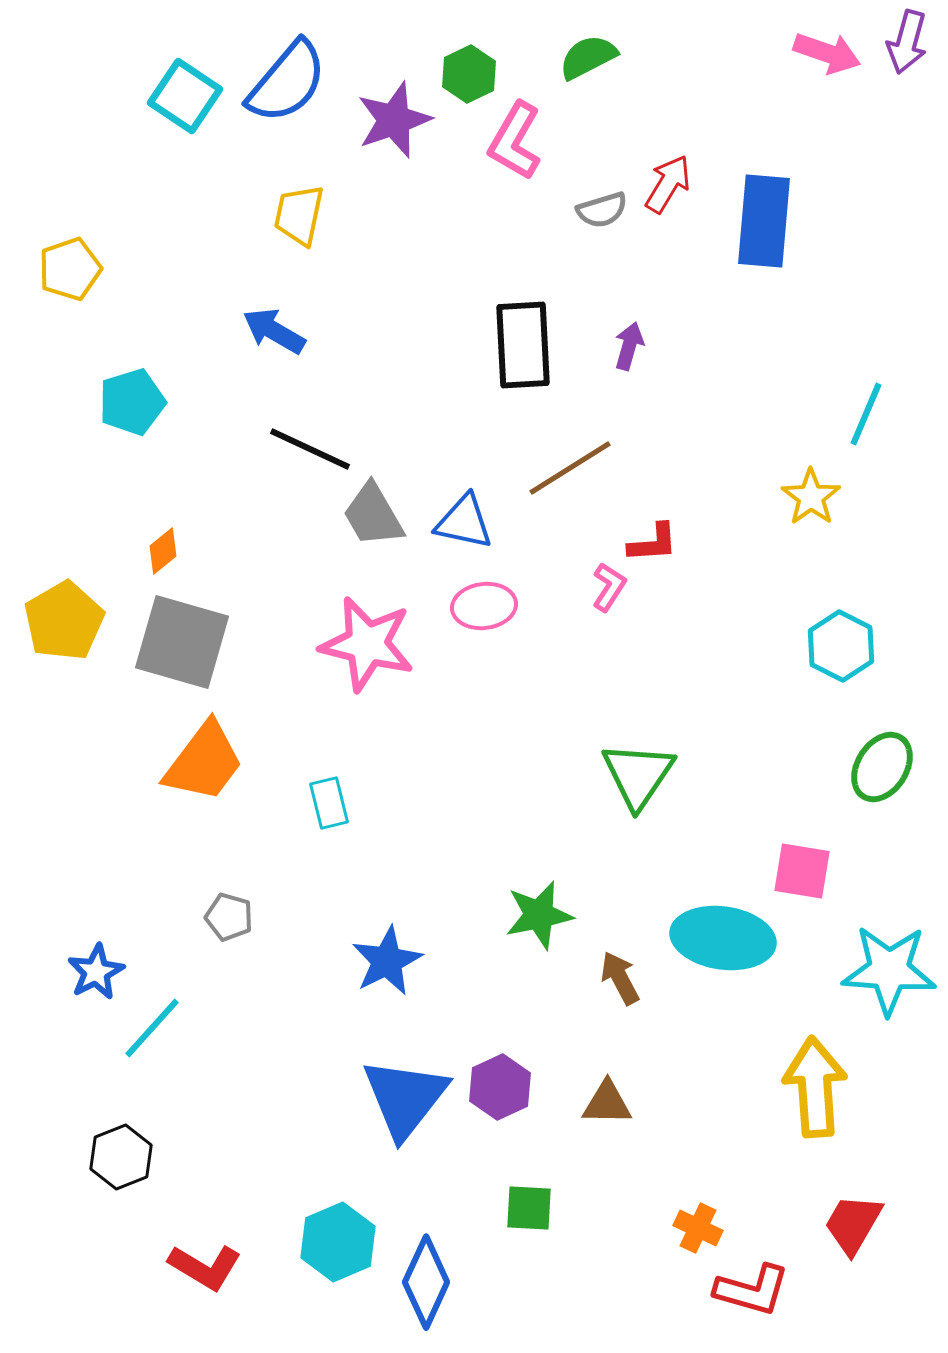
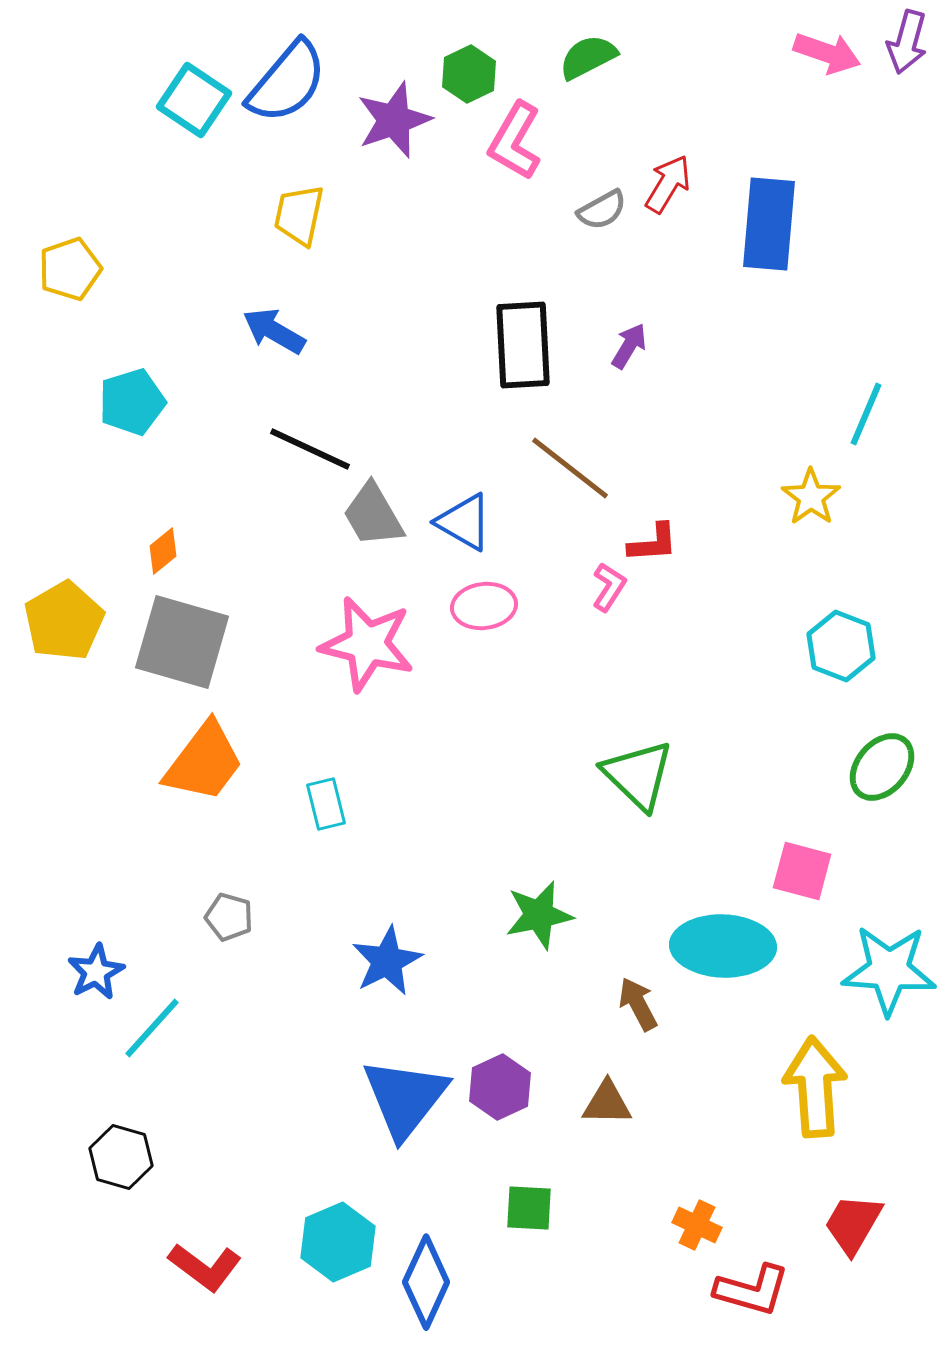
cyan square at (185, 96): moved 9 px right, 4 px down
gray semicircle at (602, 210): rotated 12 degrees counterclockwise
blue rectangle at (764, 221): moved 5 px right, 3 px down
purple arrow at (629, 346): rotated 15 degrees clockwise
brown line at (570, 468): rotated 70 degrees clockwise
blue triangle at (464, 522): rotated 18 degrees clockwise
cyan hexagon at (841, 646): rotated 6 degrees counterclockwise
green ellipse at (882, 767): rotated 8 degrees clockwise
green triangle at (638, 775): rotated 20 degrees counterclockwise
cyan rectangle at (329, 803): moved 3 px left, 1 px down
pink square at (802, 871): rotated 6 degrees clockwise
cyan ellipse at (723, 938): moved 8 px down; rotated 6 degrees counterclockwise
brown arrow at (620, 978): moved 18 px right, 26 px down
black hexagon at (121, 1157): rotated 22 degrees counterclockwise
orange cross at (698, 1228): moved 1 px left, 3 px up
red L-shape at (205, 1267): rotated 6 degrees clockwise
